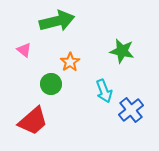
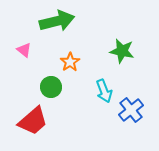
green circle: moved 3 px down
